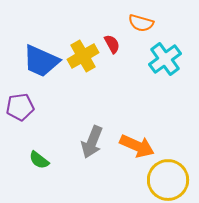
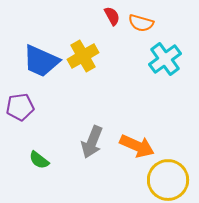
red semicircle: moved 28 px up
